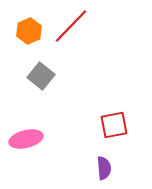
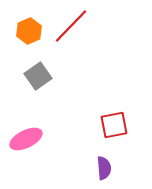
gray square: moved 3 px left; rotated 16 degrees clockwise
pink ellipse: rotated 12 degrees counterclockwise
